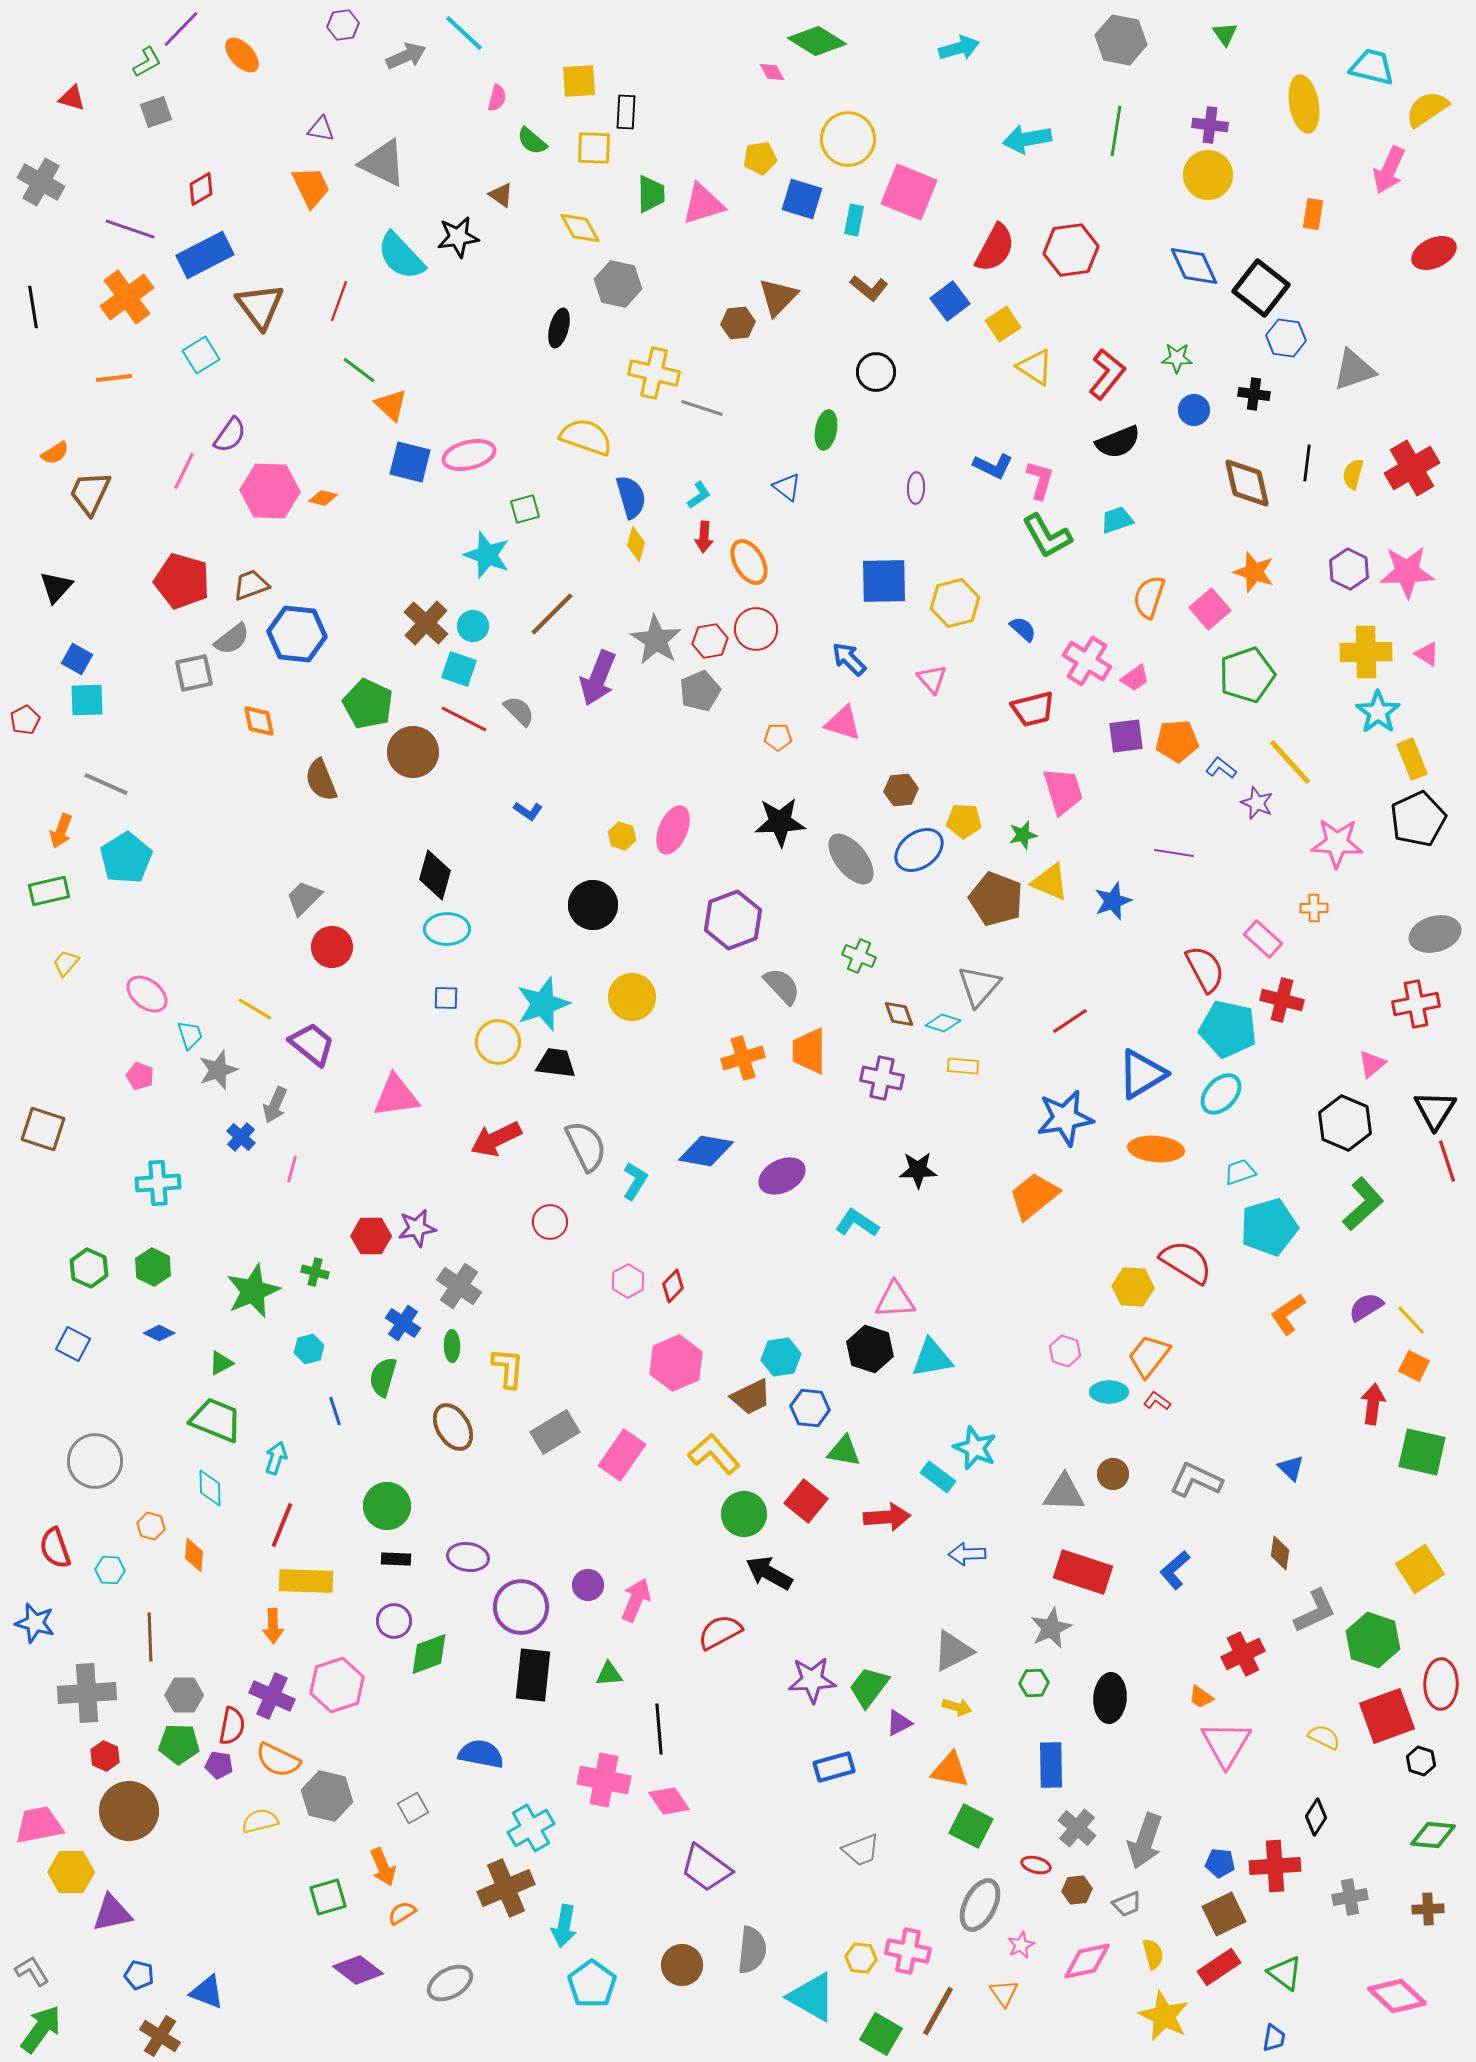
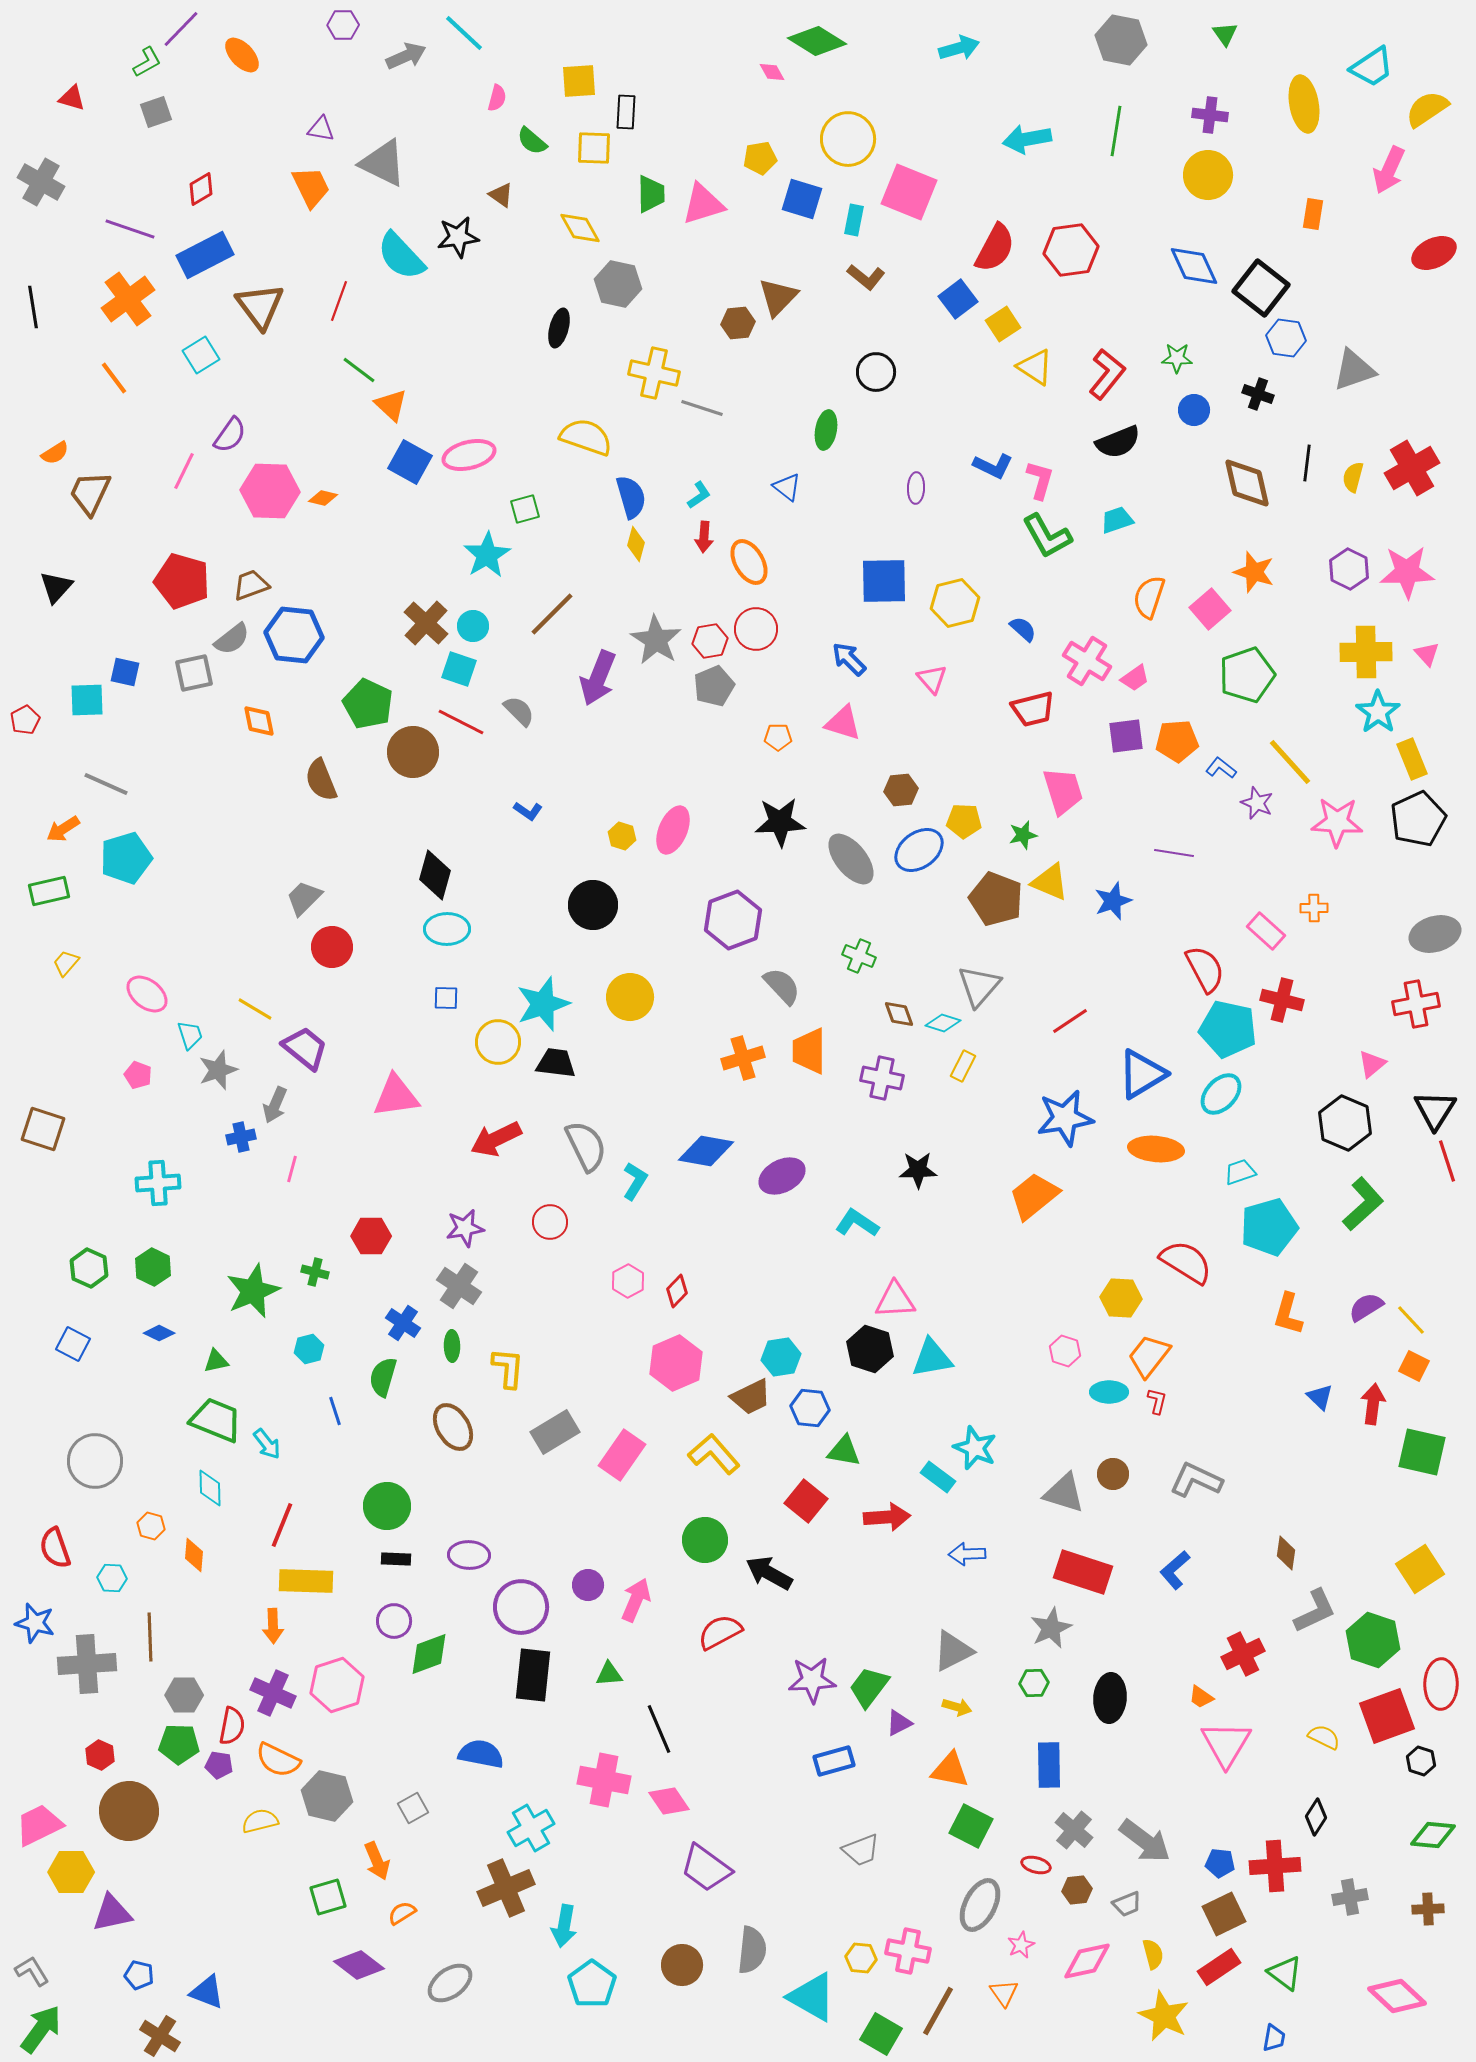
purple hexagon at (343, 25): rotated 8 degrees clockwise
cyan trapezoid at (1372, 67): rotated 132 degrees clockwise
purple cross at (1210, 125): moved 10 px up
brown L-shape at (869, 288): moved 3 px left, 11 px up
orange cross at (127, 297): moved 1 px right, 2 px down
blue square at (950, 301): moved 8 px right, 2 px up
orange line at (114, 378): rotated 60 degrees clockwise
black cross at (1254, 394): moved 4 px right; rotated 12 degrees clockwise
blue square at (410, 462): rotated 15 degrees clockwise
yellow semicircle at (1353, 474): moved 3 px down
cyan star at (487, 555): rotated 21 degrees clockwise
blue hexagon at (297, 634): moved 3 px left, 1 px down
pink triangle at (1427, 654): rotated 16 degrees clockwise
blue square at (77, 659): moved 48 px right, 13 px down; rotated 16 degrees counterclockwise
gray pentagon at (700, 691): moved 14 px right, 5 px up
red line at (464, 719): moved 3 px left, 3 px down
orange arrow at (61, 831): moved 2 px right, 2 px up; rotated 36 degrees clockwise
pink star at (1337, 843): moved 21 px up
cyan pentagon at (126, 858): rotated 15 degrees clockwise
pink rectangle at (1263, 939): moved 3 px right, 8 px up
yellow circle at (632, 997): moved 2 px left
purple trapezoid at (312, 1044): moved 7 px left, 4 px down
yellow rectangle at (963, 1066): rotated 68 degrees counterclockwise
pink pentagon at (140, 1076): moved 2 px left, 1 px up
blue cross at (241, 1137): rotated 36 degrees clockwise
purple star at (417, 1228): moved 48 px right
red diamond at (673, 1286): moved 4 px right, 5 px down
yellow hexagon at (1133, 1287): moved 12 px left, 11 px down
orange L-shape at (1288, 1314): rotated 39 degrees counterclockwise
green triangle at (221, 1363): moved 5 px left, 2 px up; rotated 16 degrees clockwise
red L-shape at (1157, 1401): rotated 68 degrees clockwise
cyan arrow at (276, 1458): moved 9 px left, 14 px up; rotated 124 degrees clockwise
blue triangle at (1291, 1468): moved 29 px right, 71 px up
gray triangle at (1064, 1493): rotated 15 degrees clockwise
green circle at (744, 1514): moved 39 px left, 26 px down
brown diamond at (1280, 1553): moved 6 px right
purple ellipse at (468, 1557): moved 1 px right, 2 px up; rotated 6 degrees counterclockwise
cyan hexagon at (110, 1570): moved 2 px right, 8 px down
gray cross at (87, 1693): moved 29 px up
purple cross at (272, 1696): moved 1 px right, 3 px up
black line at (659, 1729): rotated 18 degrees counterclockwise
red hexagon at (105, 1756): moved 5 px left, 1 px up
blue rectangle at (1051, 1765): moved 2 px left
blue rectangle at (834, 1767): moved 6 px up
pink trapezoid at (39, 1825): rotated 15 degrees counterclockwise
gray cross at (1077, 1828): moved 3 px left, 2 px down
gray arrow at (1145, 1841): rotated 72 degrees counterclockwise
orange arrow at (383, 1867): moved 6 px left, 6 px up
purple diamond at (358, 1970): moved 1 px right, 5 px up
gray ellipse at (450, 1983): rotated 6 degrees counterclockwise
